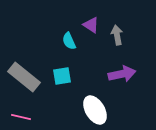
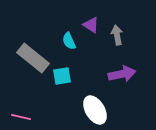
gray rectangle: moved 9 px right, 19 px up
